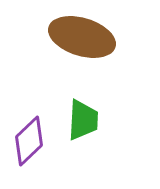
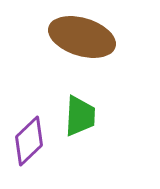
green trapezoid: moved 3 px left, 4 px up
